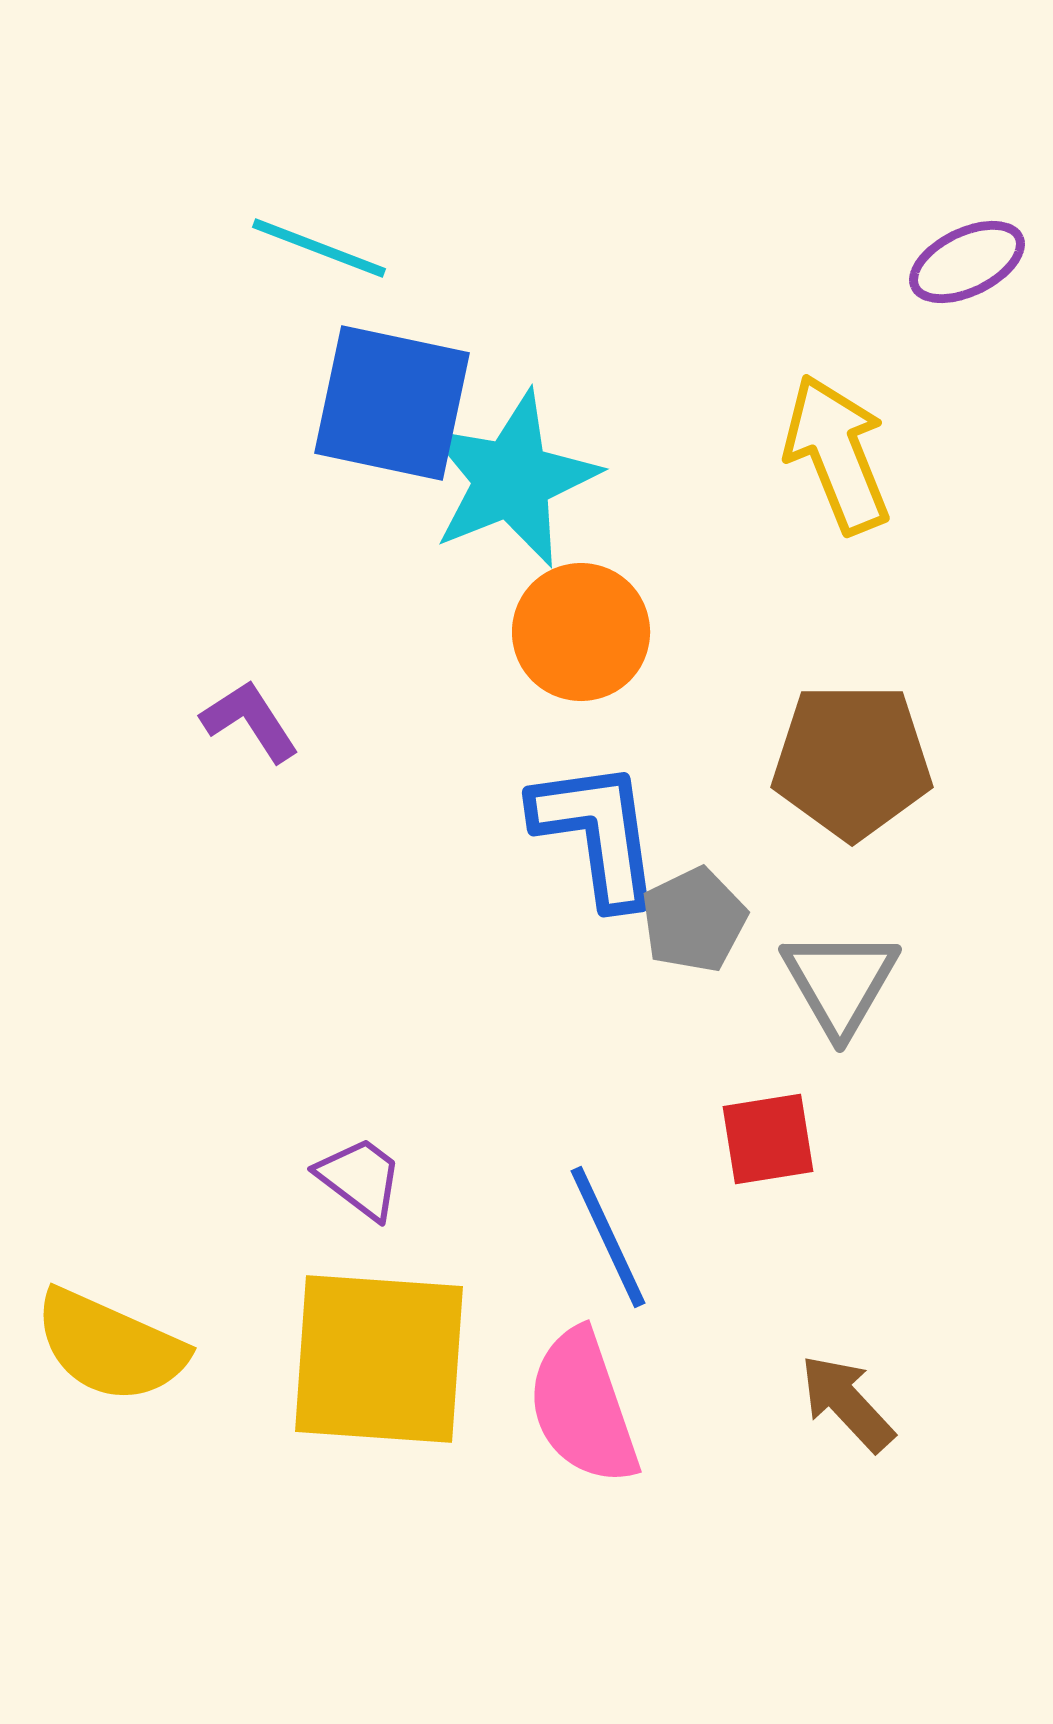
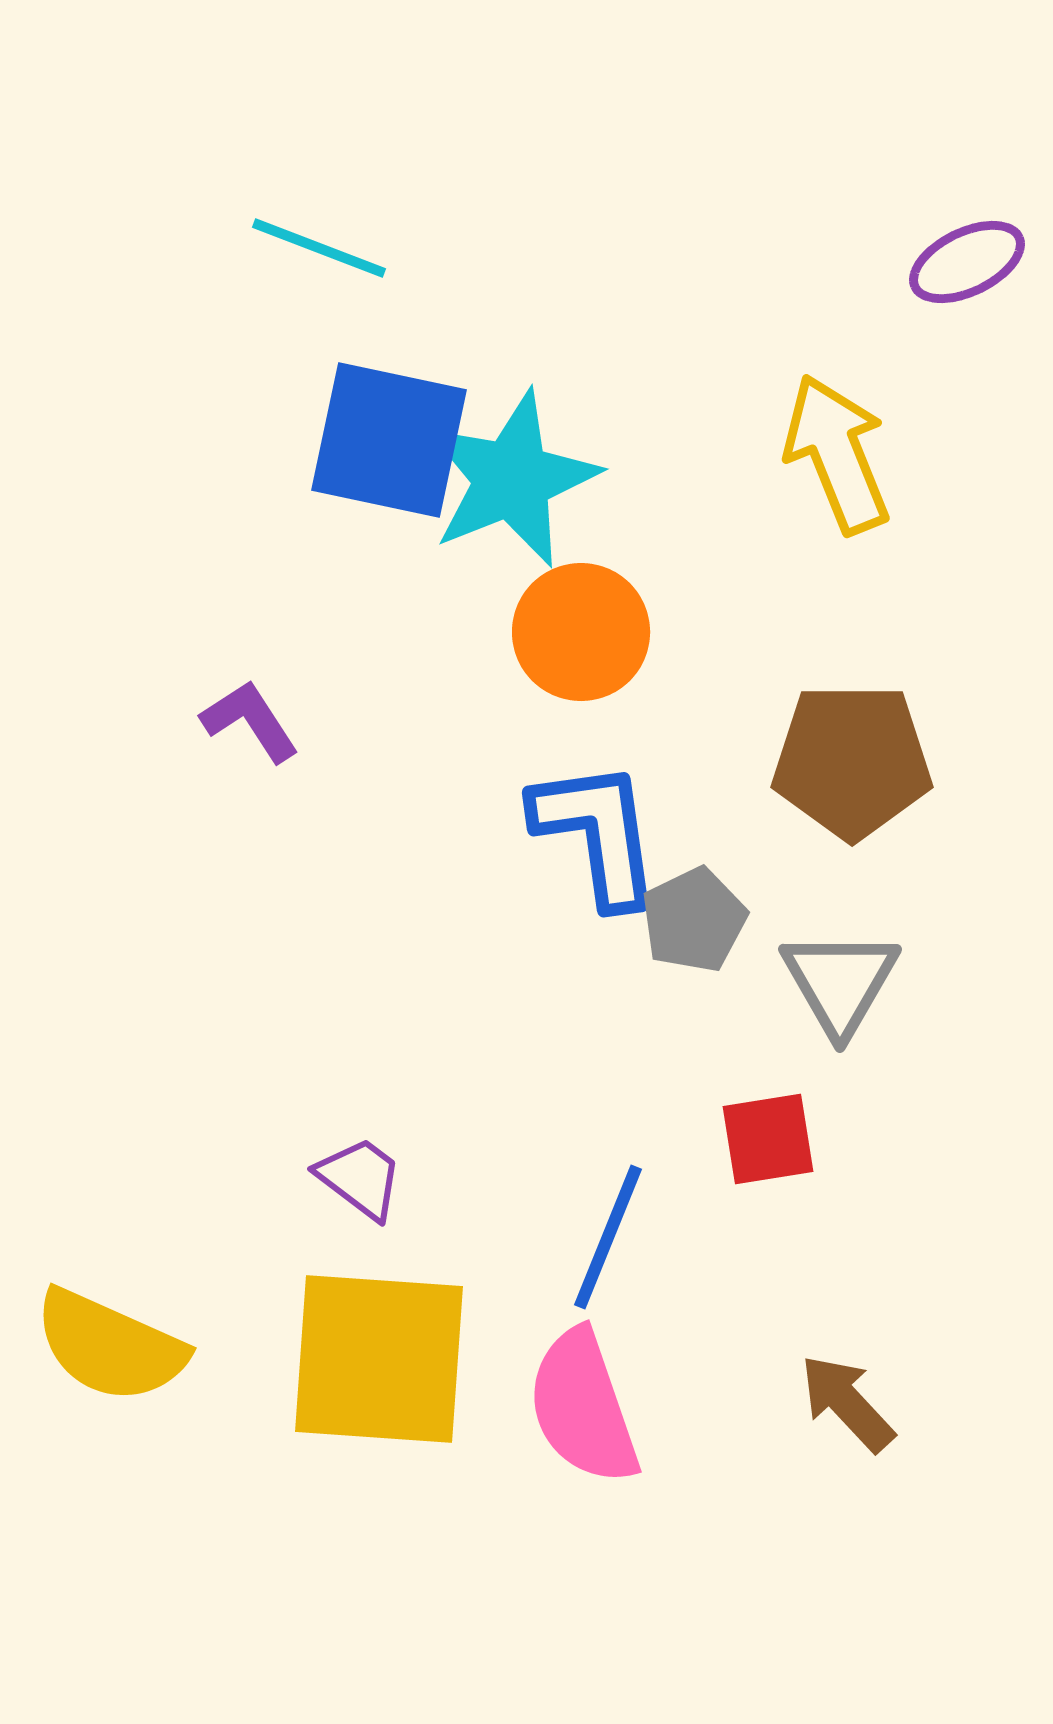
blue square: moved 3 px left, 37 px down
blue line: rotated 47 degrees clockwise
